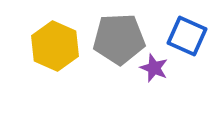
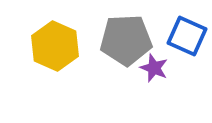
gray pentagon: moved 7 px right, 1 px down
